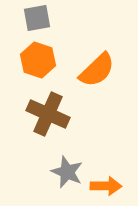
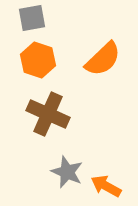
gray square: moved 5 px left
orange semicircle: moved 6 px right, 11 px up
orange arrow: rotated 152 degrees counterclockwise
